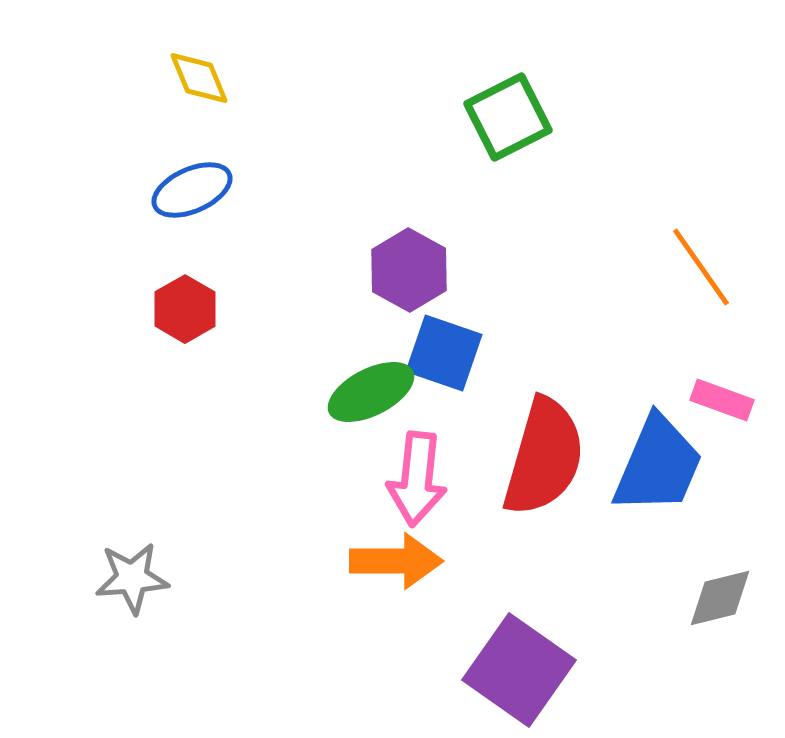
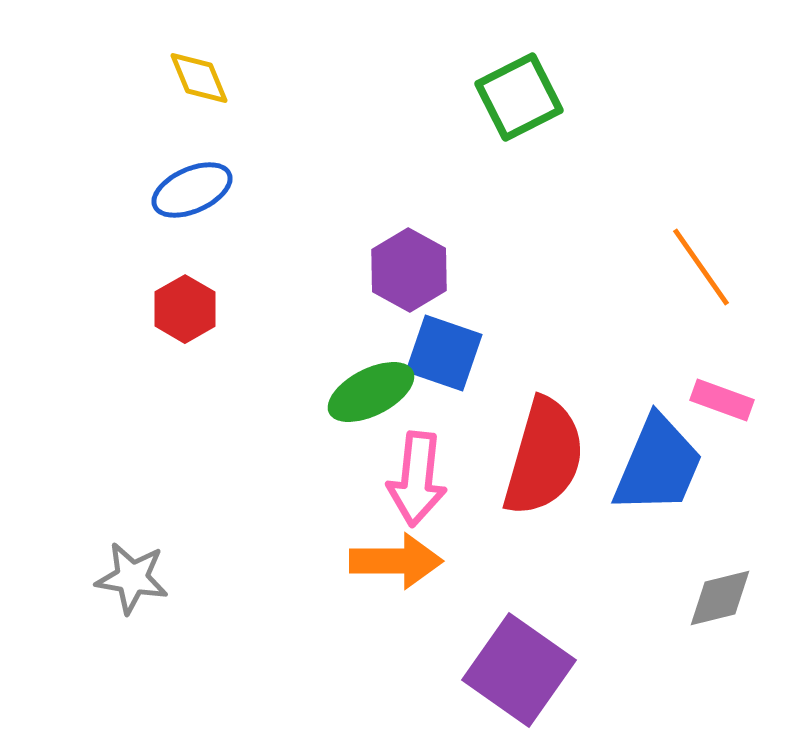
green square: moved 11 px right, 20 px up
gray star: rotated 14 degrees clockwise
